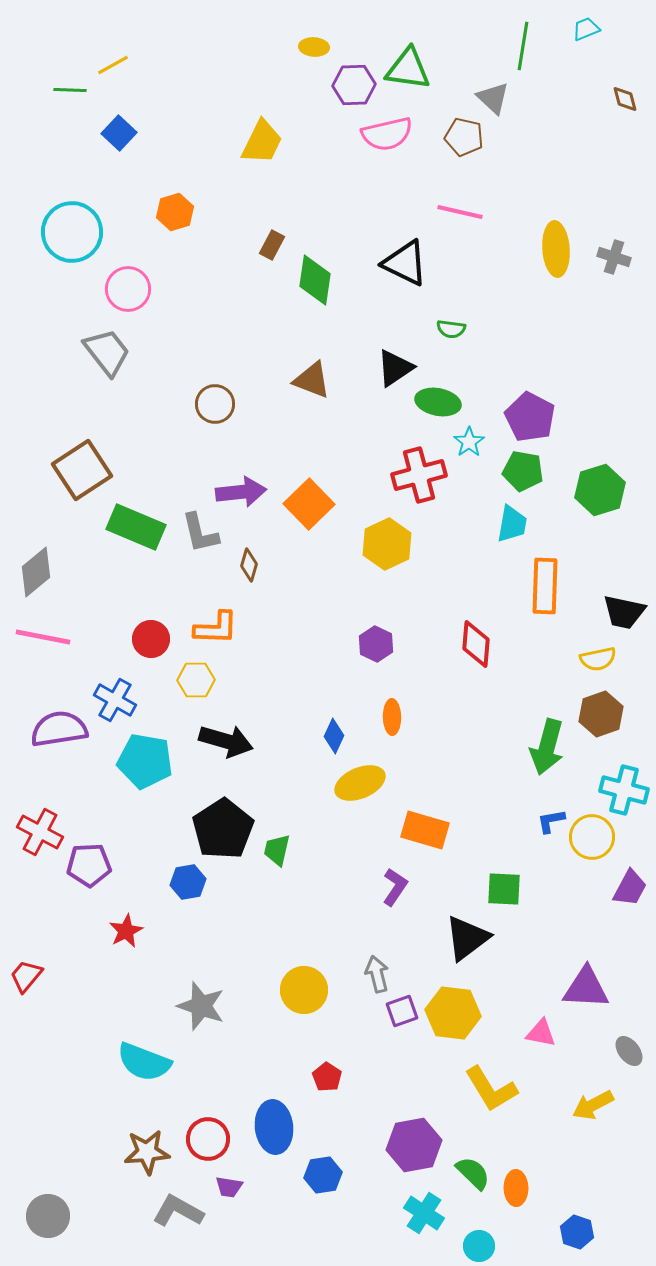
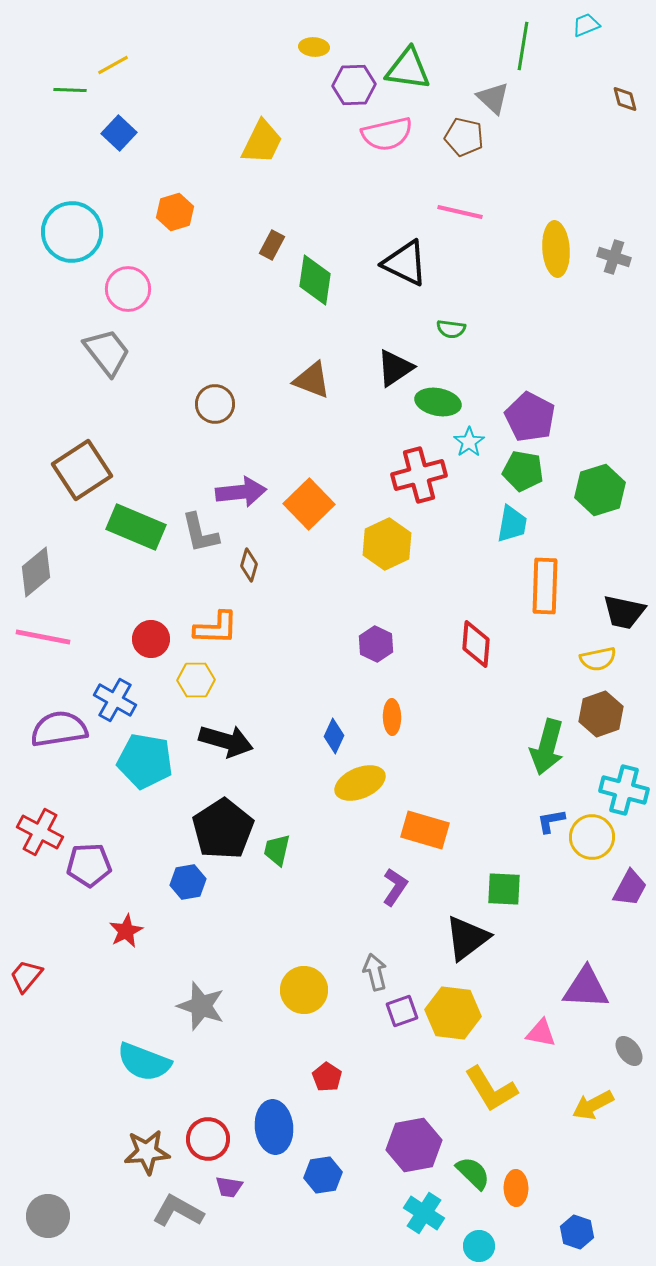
cyan trapezoid at (586, 29): moved 4 px up
gray arrow at (377, 974): moved 2 px left, 2 px up
